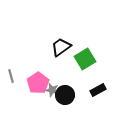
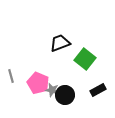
black trapezoid: moved 1 px left, 4 px up; rotated 15 degrees clockwise
green square: rotated 20 degrees counterclockwise
pink pentagon: rotated 15 degrees counterclockwise
